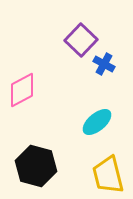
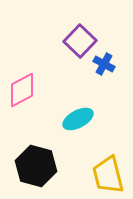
purple square: moved 1 px left, 1 px down
cyan ellipse: moved 19 px left, 3 px up; rotated 12 degrees clockwise
